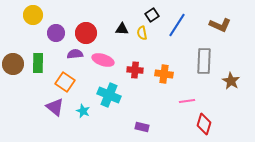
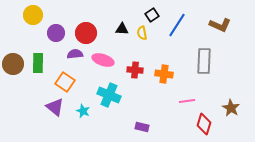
brown star: moved 27 px down
